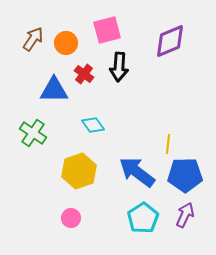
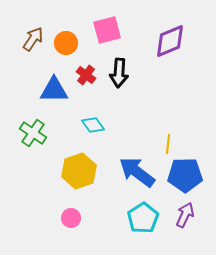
black arrow: moved 6 px down
red cross: moved 2 px right, 1 px down
